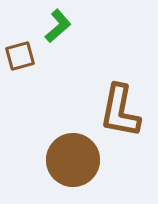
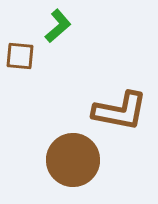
brown square: rotated 20 degrees clockwise
brown L-shape: rotated 90 degrees counterclockwise
